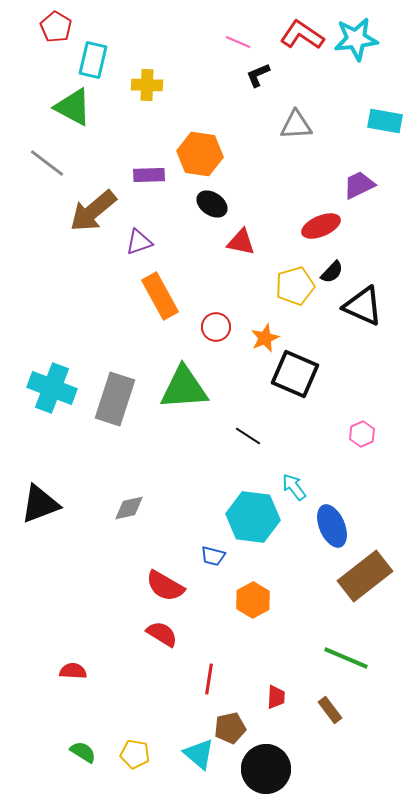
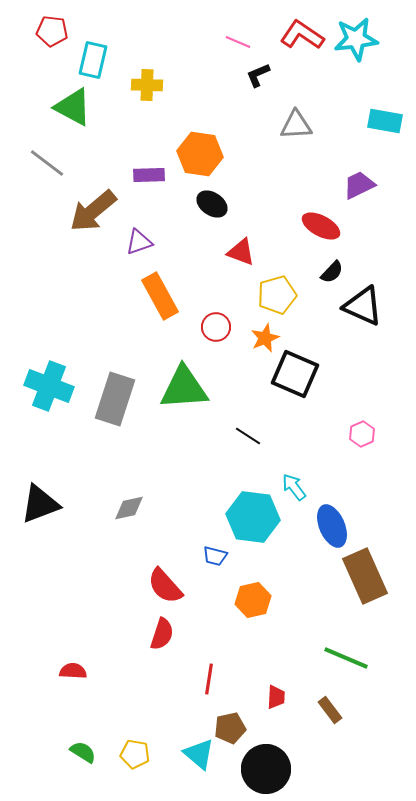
red pentagon at (56, 27): moved 4 px left, 4 px down; rotated 24 degrees counterclockwise
red ellipse at (321, 226): rotated 51 degrees clockwise
red triangle at (241, 242): moved 10 px down; rotated 8 degrees clockwise
yellow pentagon at (295, 286): moved 18 px left, 9 px down
cyan cross at (52, 388): moved 3 px left, 2 px up
blue trapezoid at (213, 556): moved 2 px right
brown rectangle at (365, 576): rotated 76 degrees counterclockwise
red semicircle at (165, 586): rotated 18 degrees clockwise
orange hexagon at (253, 600): rotated 16 degrees clockwise
red semicircle at (162, 634): rotated 76 degrees clockwise
